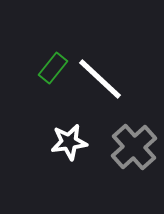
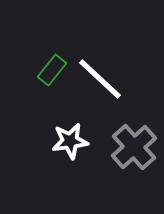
green rectangle: moved 1 px left, 2 px down
white star: moved 1 px right, 1 px up
